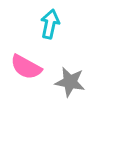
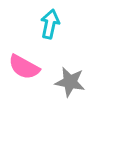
pink semicircle: moved 2 px left
